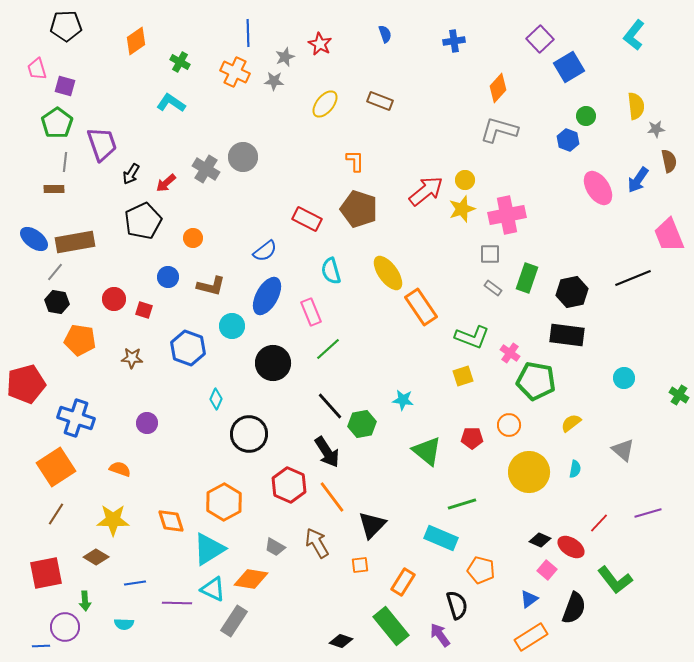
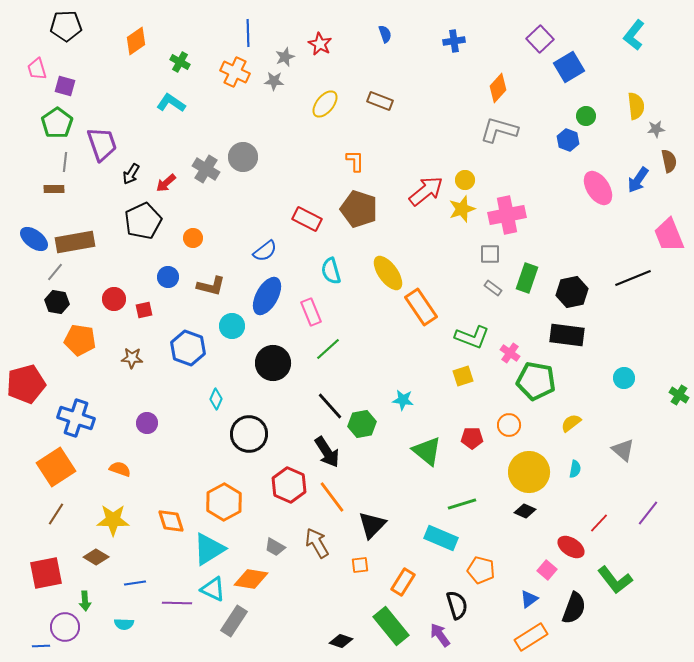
red square at (144, 310): rotated 30 degrees counterclockwise
purple line at (648, 513): rotated 36 degrees counterclockwise
black diamond at (540, 540): moved 15 px left, 29 px up
